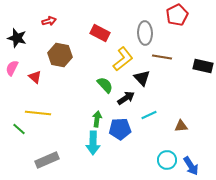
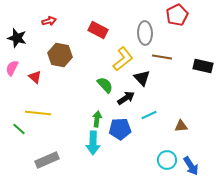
red rectangle: moved 2 px left, 3 px up
